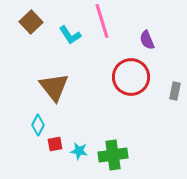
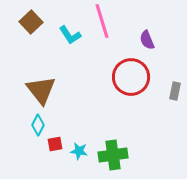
brown triangle: moved 13 px left, 3 px down
